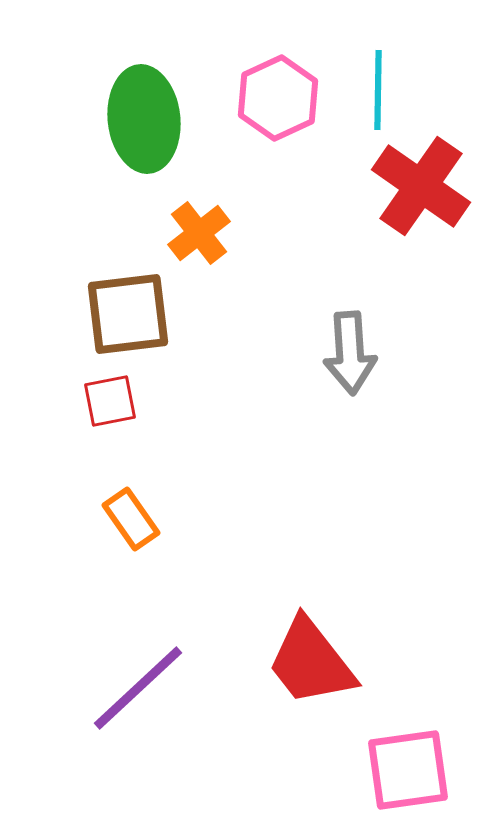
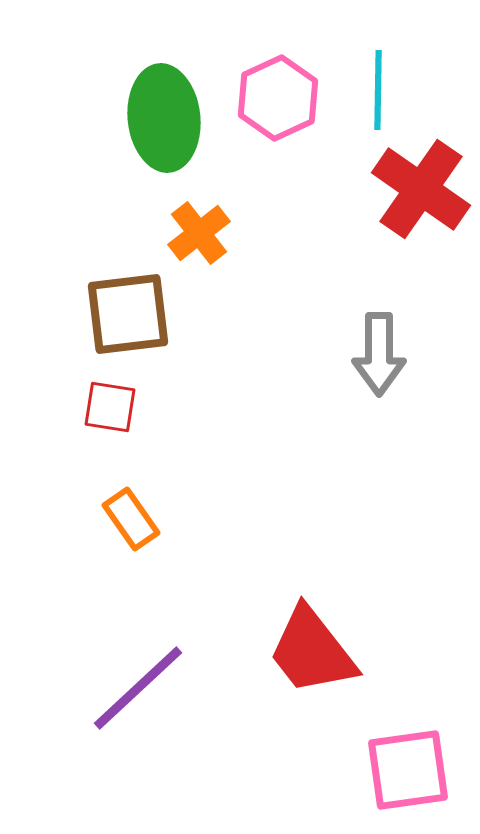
green ellipse: moved 20 px right, 1 px up
red cross: moved 3 px down
gray arrow: moved 29 px right, 1 px down; rotated 4 degrees clockwise
red square: moved 6 px down; rotated 20 degrees clockwise
red trapezoid: moved 1 px right, 11 px up
